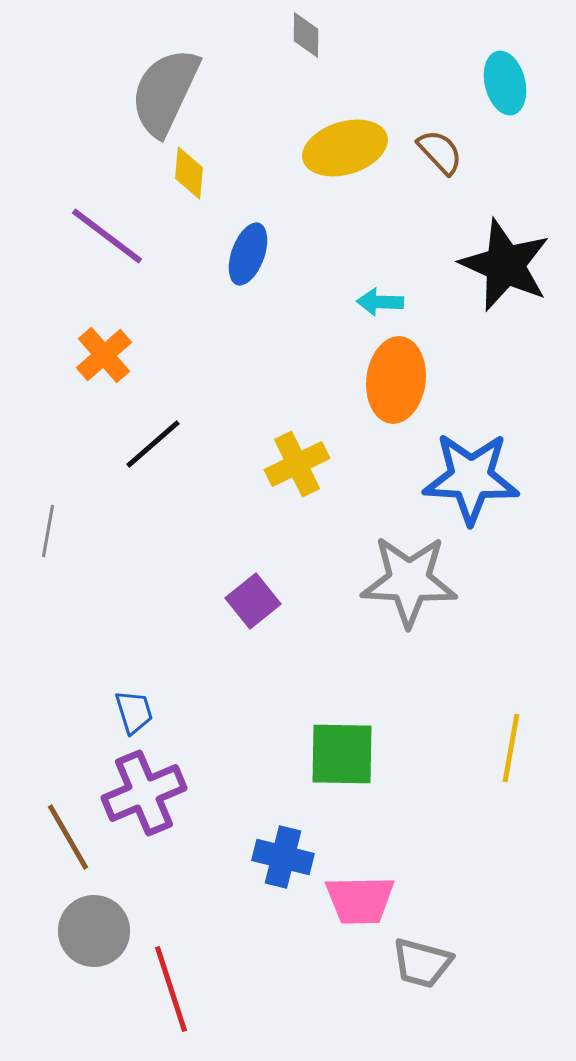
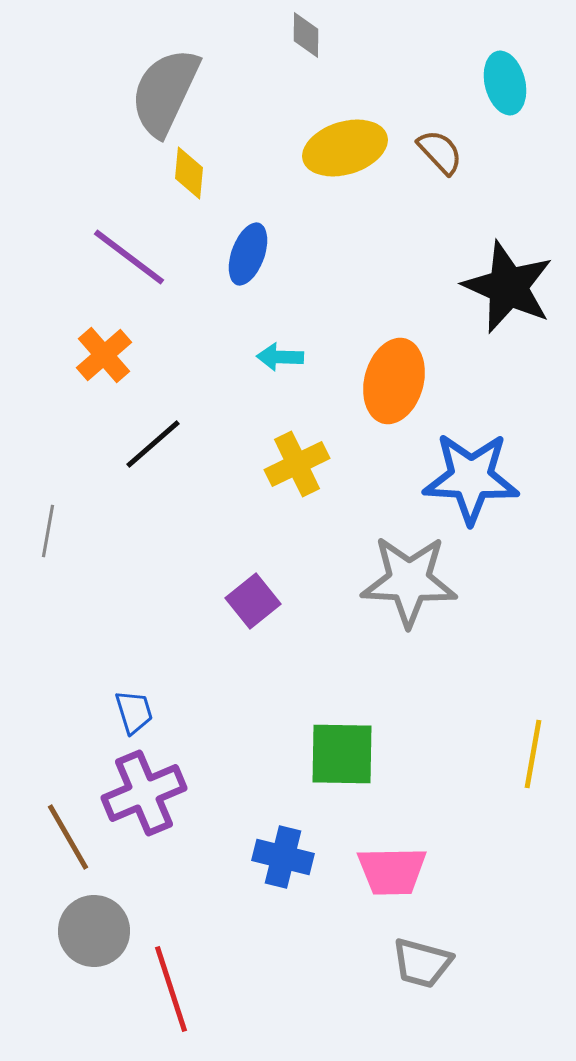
purple line: moved 22 px right, 21 px down
black star: moved 3 px right, 22 px down
cyan arrow: moved 100 px left, 55 px down
orange ellipse: moved 2 px left, 1 px down; rotated 8 degrees clockwise
yellow line: moved 22 px right, 6 px down
pink trapezoid: moved 32 px right, 29 px up
